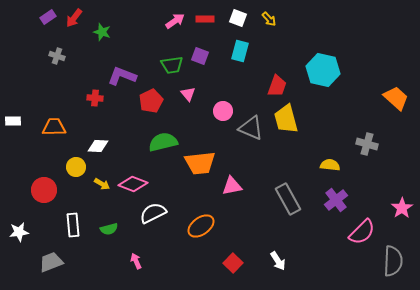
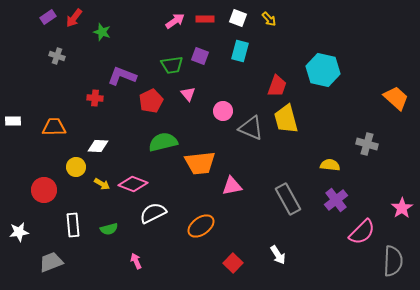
white arrow at (278, 261): moved 6 px up
